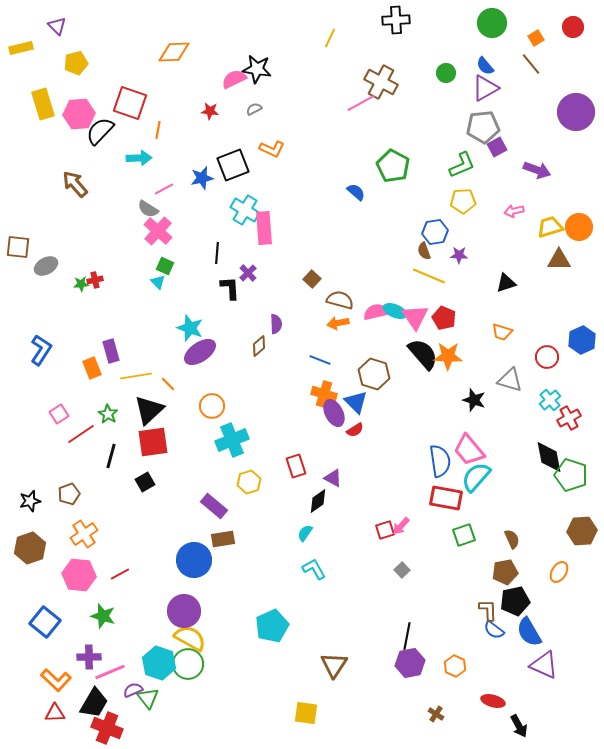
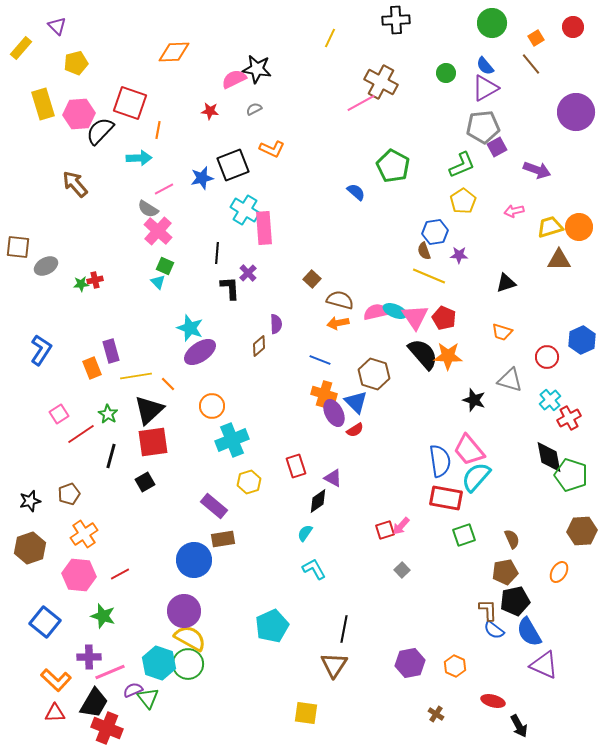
yellow rectangle at (21, 48): rotated 35 degrees counterclockwise
yellow pentagon at (463, 201): rotated 30 degrees counterclockwise
black line at (407, 636): moved 63 px left, 7 px up
